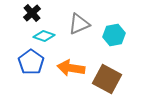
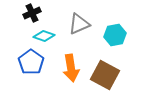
black cross: rotated 18 degrees clockwise
cyan hexagon: moved 1 px right
orange arrow: rotated 108 degrees counterclockwise
brown square: moved 2 px left, 4 px up
